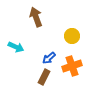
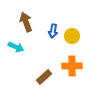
brown arrow: moved 10 px left, 5 px down
blue arrow: moved 4 px right, 27 px up; rotated 40 degrees counterclockwise
orange cross: rotated 18 degrees clockwise
brown rectangle: rotated 21 degrees clockwise
